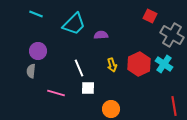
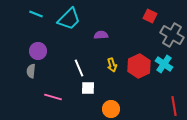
cyan trapezoid: moved 5 px left, 5 px up
red hexagon: moved 2 px down
pink line: moved 3 px left, 4 px down
